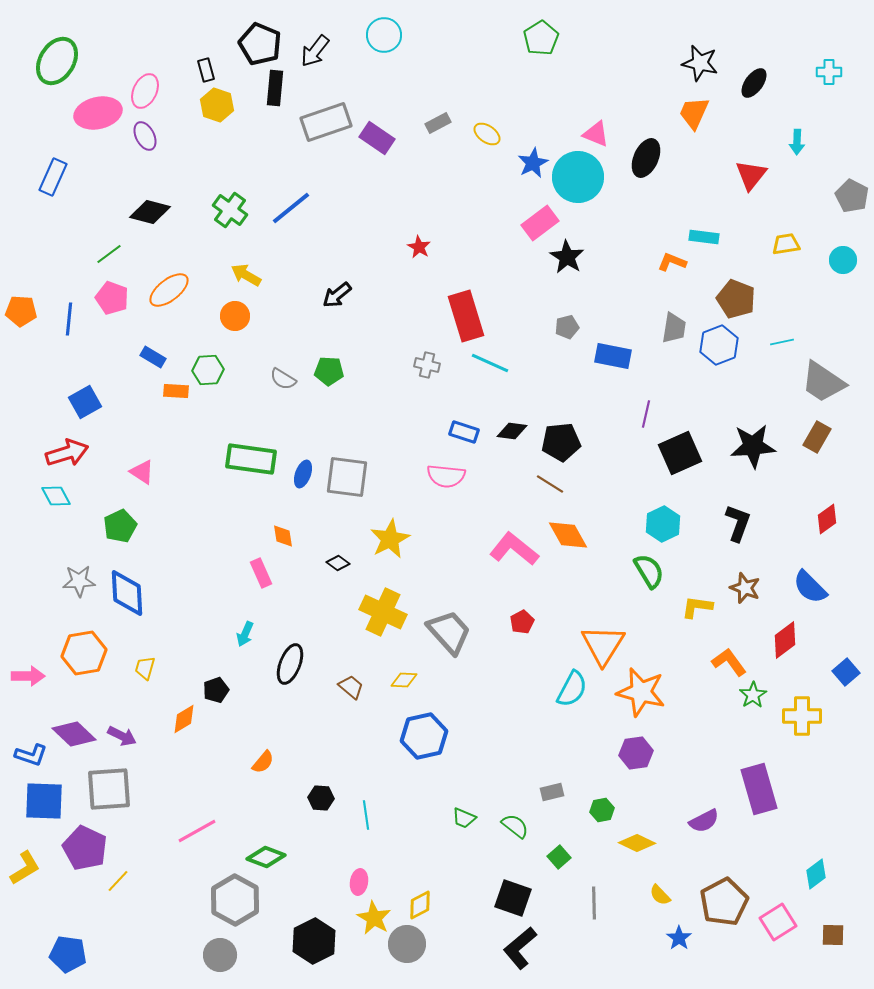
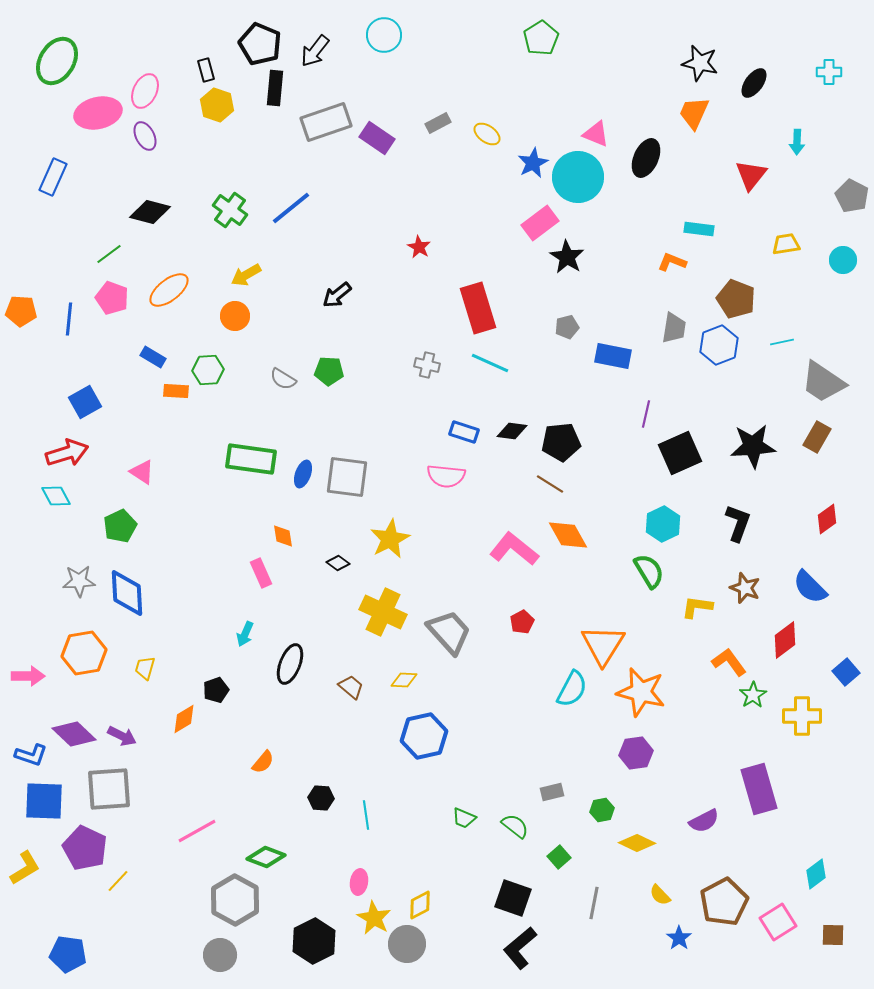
cyan rectangle at (704, 237): moved 5 px left, 8 px up
yellow arrow at (246, 275): rotated 60 degrees counterclockwise
red rectangle at (466, 316): moved 12 px right, 8 px up
gray line at (594, 903): rotated 12 degrees clockwise
